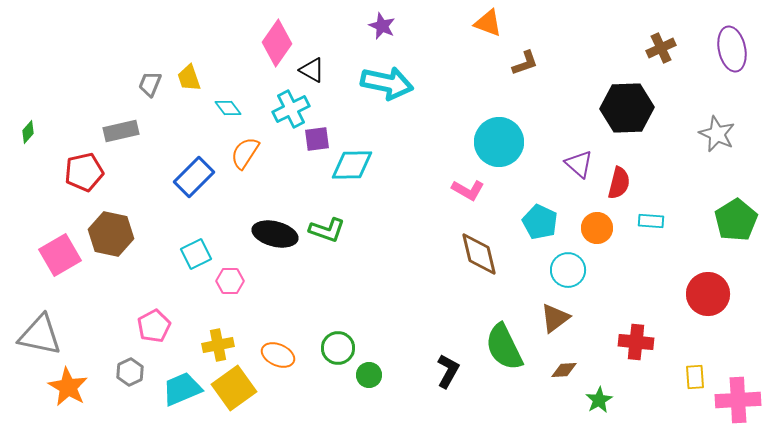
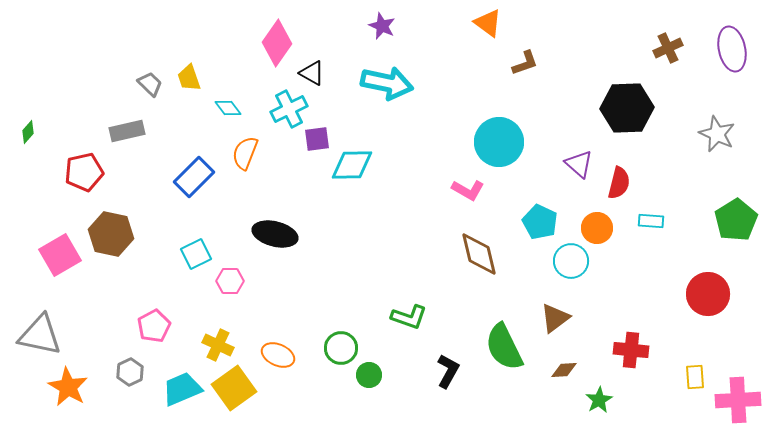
orange triangle at (488, 23): rotated 16 degrees clockwise
brown cross at (661, 48): moved 7 px right
black triangle at (312, 70): moved 3 px down
gray trapezoid at (150, 84): rotated 112 degrees clockwise
cyan cross at (291, 109): moved 2 px left
gray rectangle at (121, 131): moved 6 px right
orange semicircle at (245, 153): rotated 12 degrees counterclockwise
green L-shape at (327, 230): moved 82 px right, 87 px down
cyan circle at (568, 270): moved 3 px right, 9 px up
red cross at (636, 342): moved 5 px left, 8 px down
yellow cross at (218, 345): rotated 36 degrees clockwise
green circle at (338, 348): moved 3 px right
